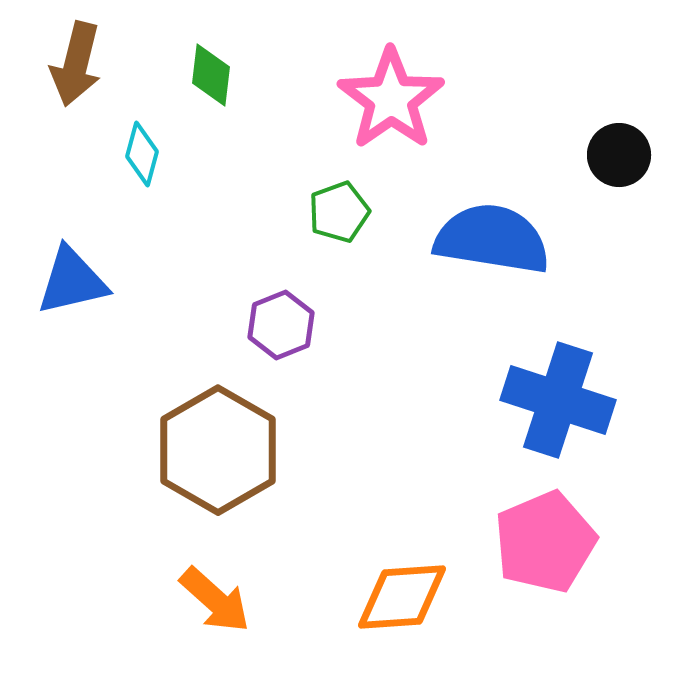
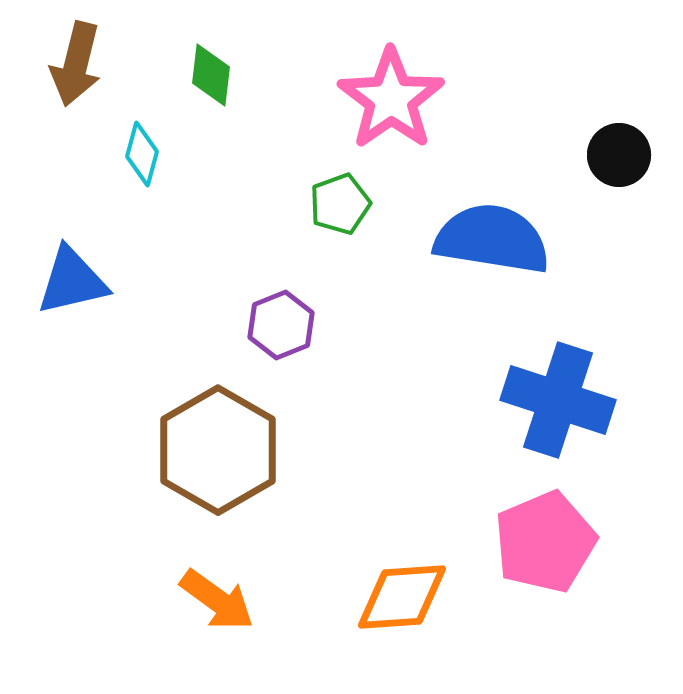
green pentagon: moved 1 px right, 8 px up
orange arrow: moved 2 px right; rotated 6 degrees counterclockwise
